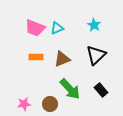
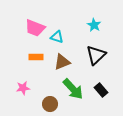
cyan triangle: moved 9 px down; rotated 40 degrees clockwise
brown triangle: moved 3 px down
green arrow: moved 3 px right
pink star: moved 1 px left, 16 px up
